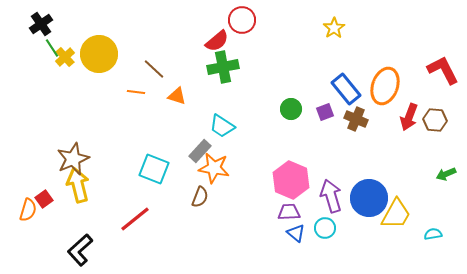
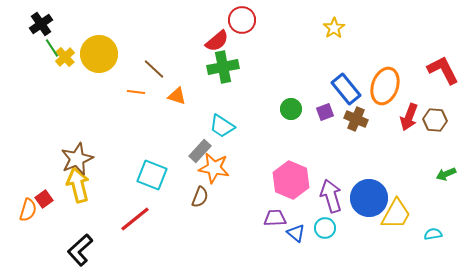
brown star: moved 4 px right
cyan square: moved 2 px left, 6 px down
purple trapezoid: moved 14 px left, 6 px down
